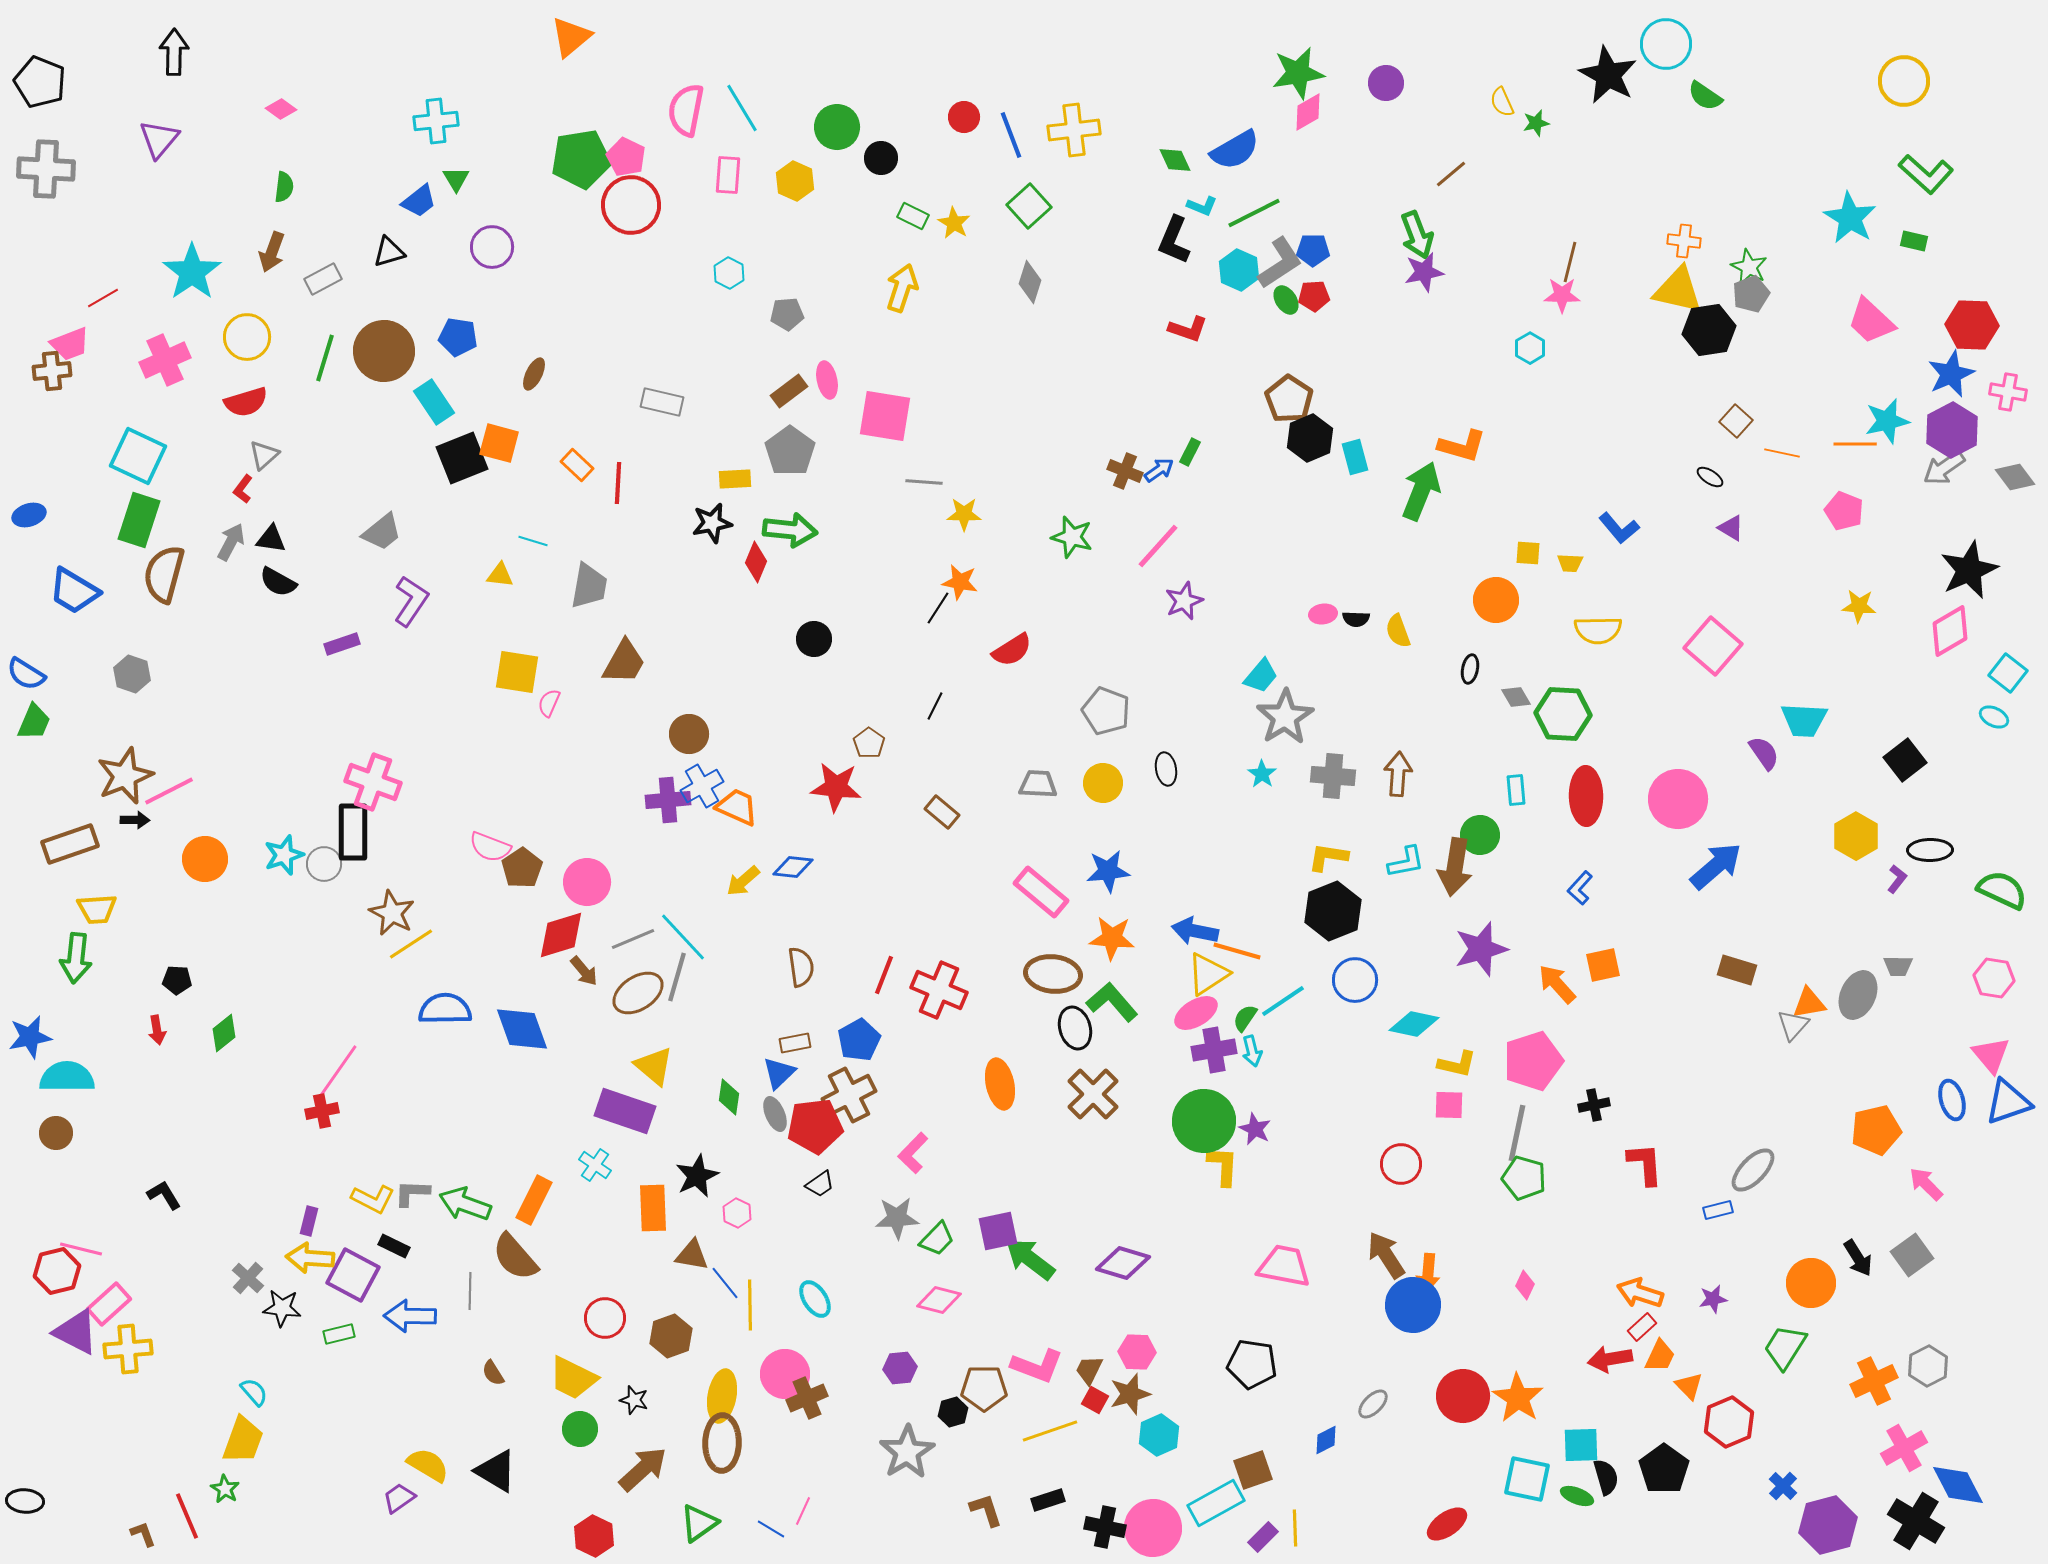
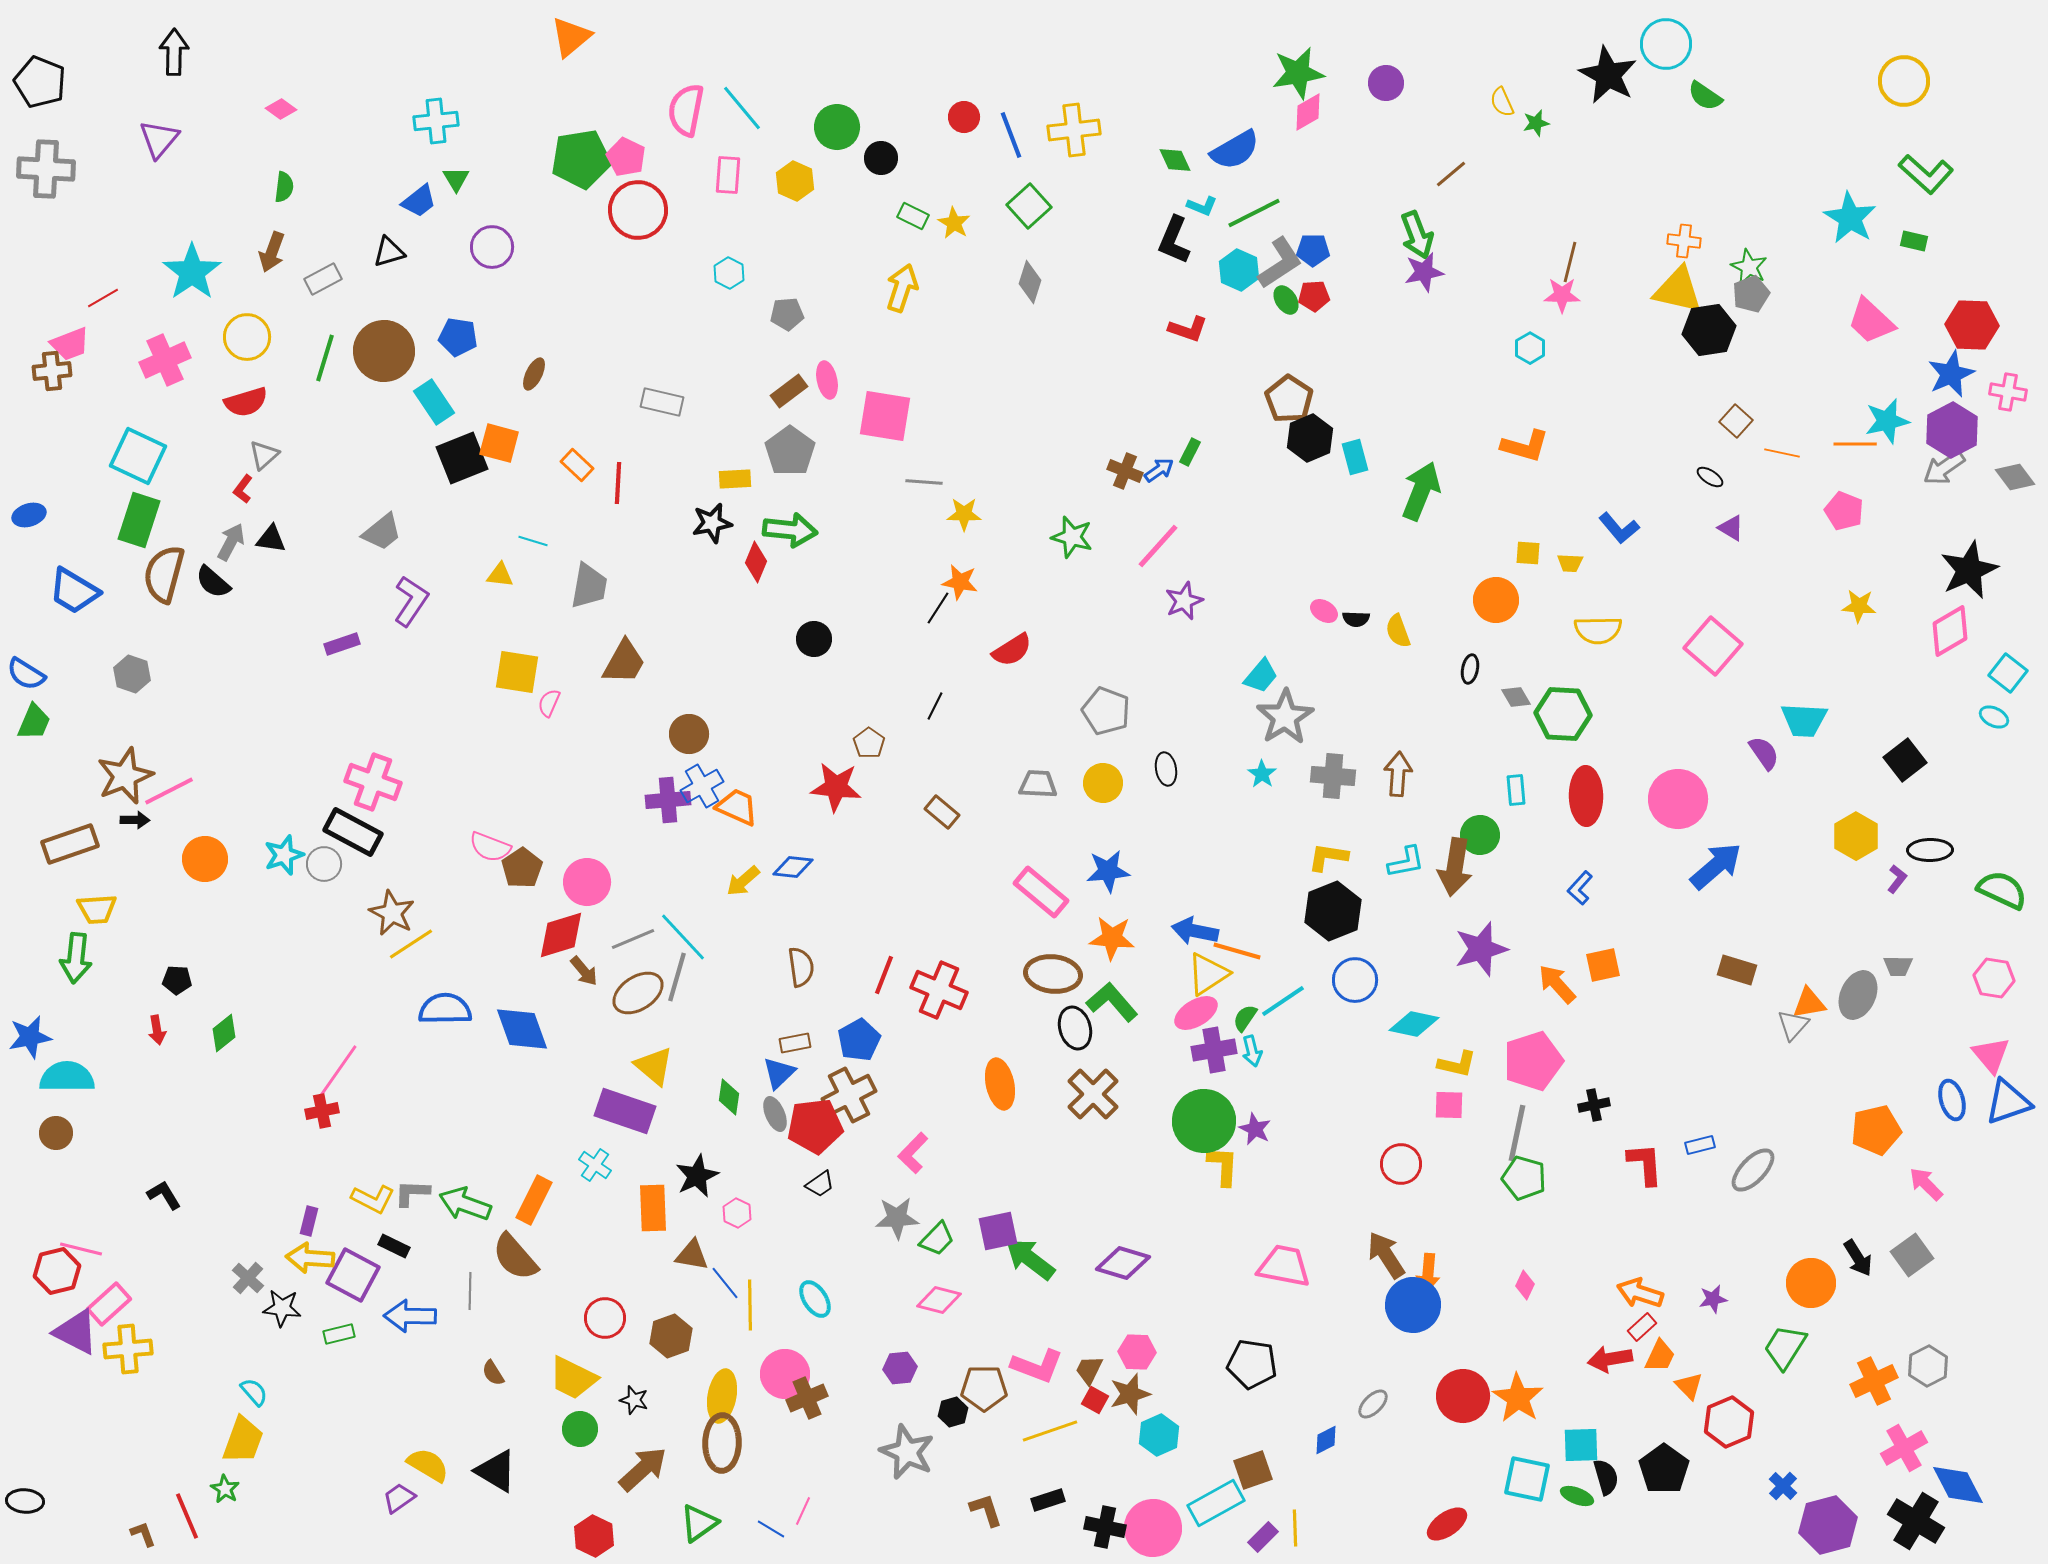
cyan line at (742, 108): rotated 9 degrees counterclockwise
red circle at (631, 205): moved 7 px right, 5 px down
orange L-shape at (1462, 446): moved 63 px right
black semicircle at (278, 582): moved 65 px left; rotated 12 degrees clockwise
pink ellipse at (1323, 614): moved 1 px right, 3 px up; rotated 40 degrees clockwise
black rectangle at (353, 832): rotated 62 degrees counterclockwise
blue rectangle at (1718, 1210): moved 18 px left, 65 px up
gray star at (907, 1452): rotated 16 degrees counterclockwise
